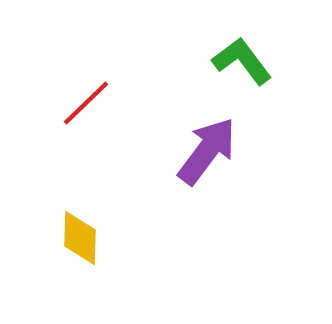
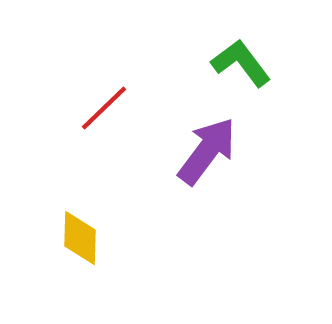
green L-shape: moved 1 px left, 2 px down
red line: moved 18 px right, 5 px down
